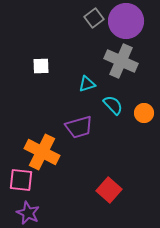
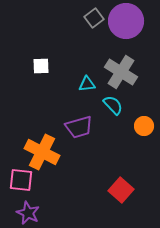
gray cross: moved 11 px down; rotated 8 degrees clockwise
cyan triangle: rotated 12 degrees clockwise
orange circle: moved 13 px down
red square: moved 12 px right
